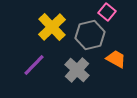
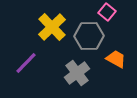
gray hexagon: moved 1 px left, 1 px down; rotated 12 degrees clockwise
purple line: moved 8 px left, 2 px up
gray cross: moved 3 px down; rotated 10 degrees clockwise
